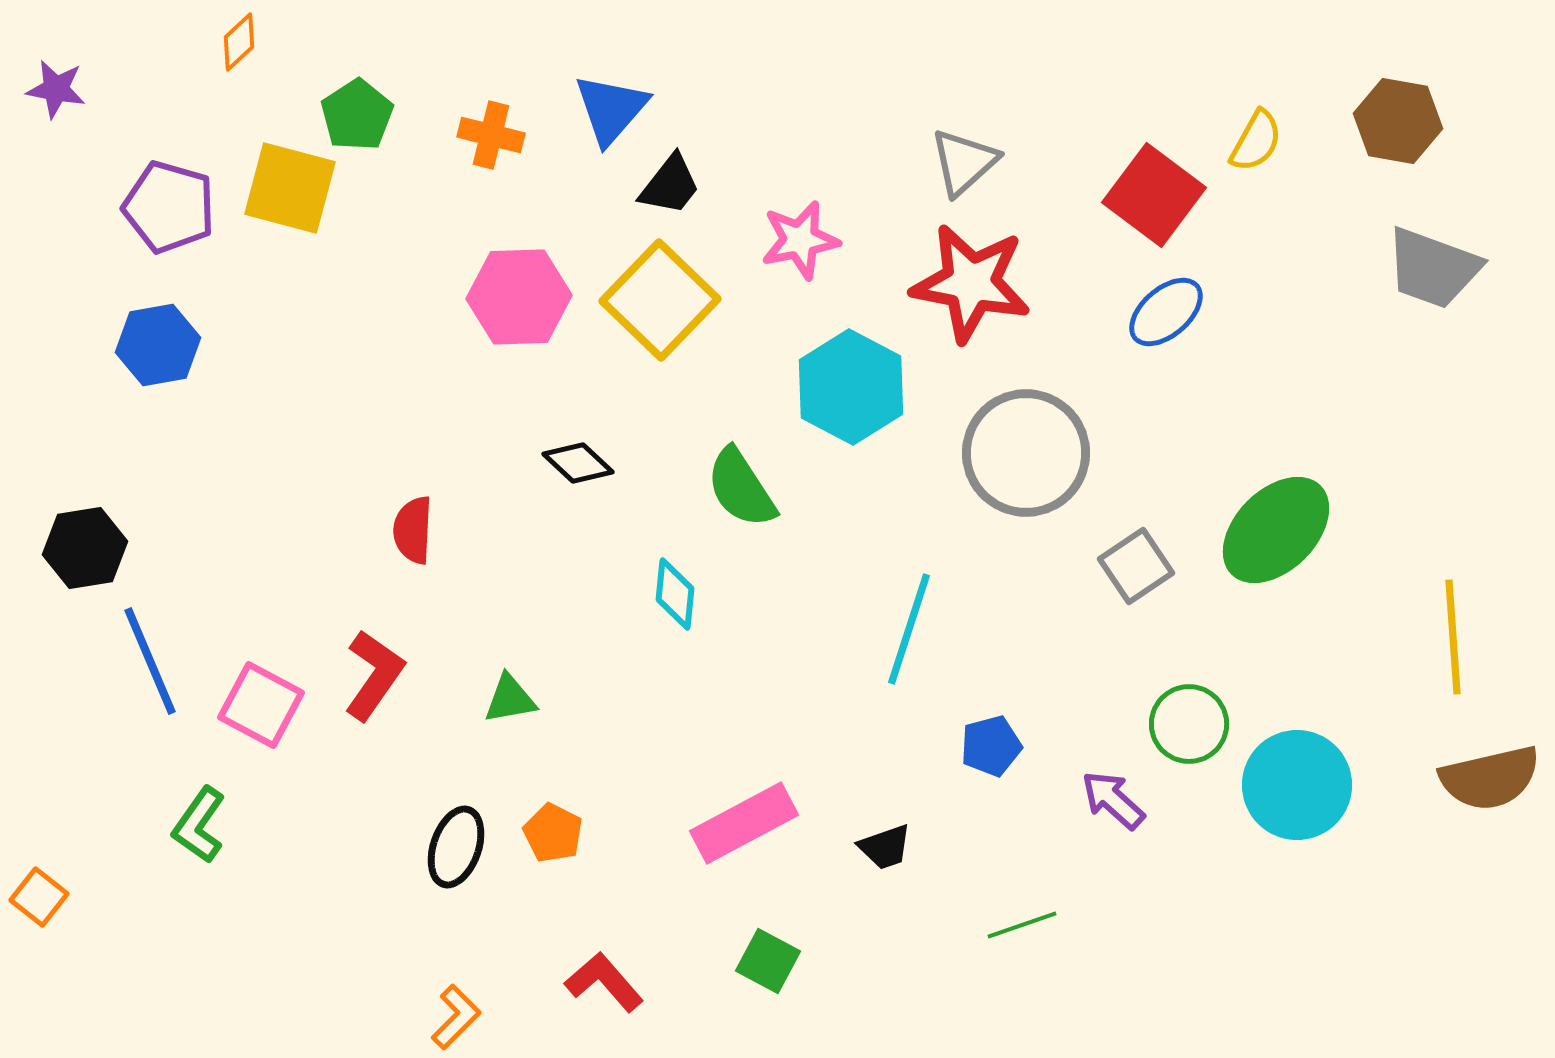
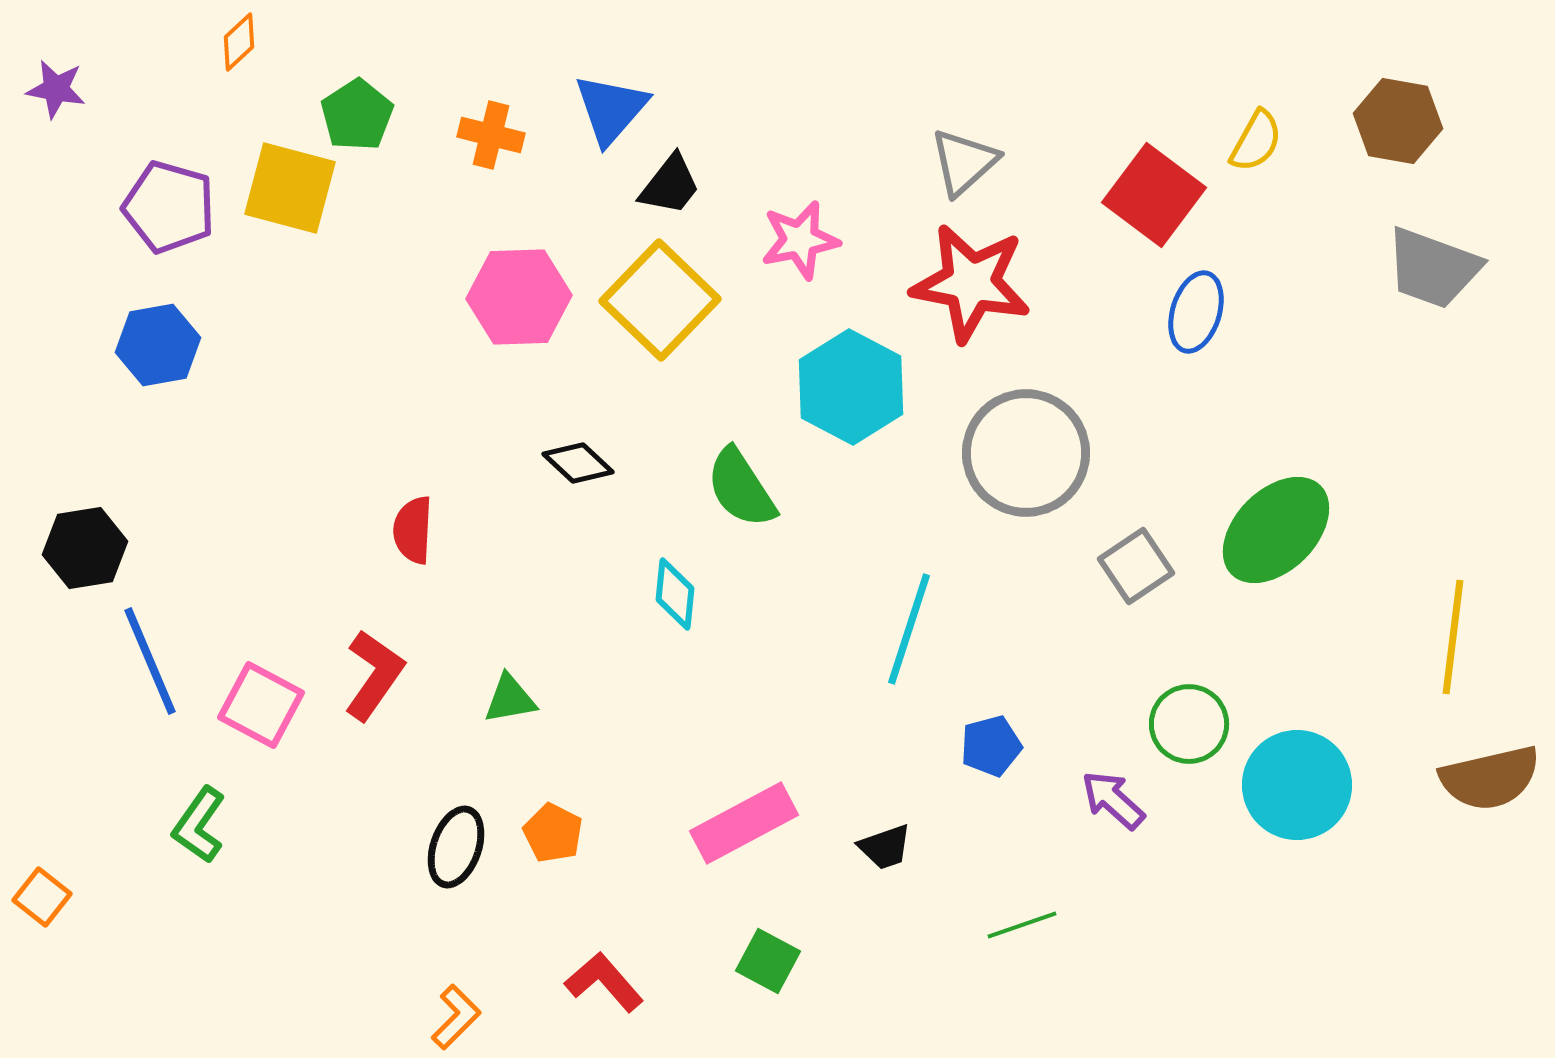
blue ellipse at (1166, 312): moved 30 px right; rotated 32 degrees counterclockwise
yellow line at (1453, 637): rotated 11 degrees clockwise
orange square at (39, 897): moved 3 px right
